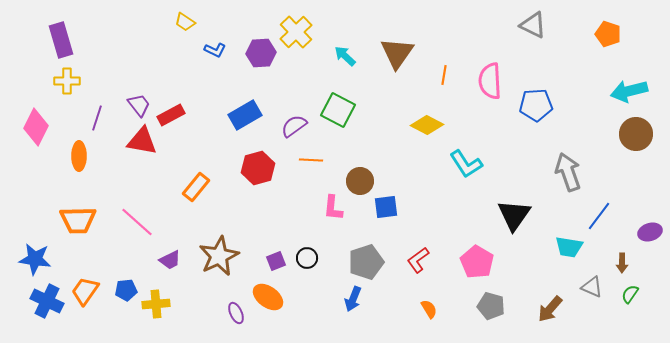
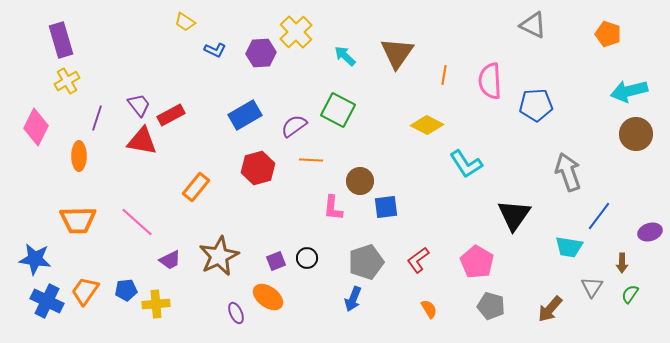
yellow cross at (67, 81): rotated 30 degrees counterclockwise
gray triangle at (592, 287): rotated 40 degrees clockwise
